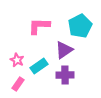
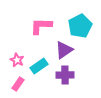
pink L-shape: moved 2 px right
